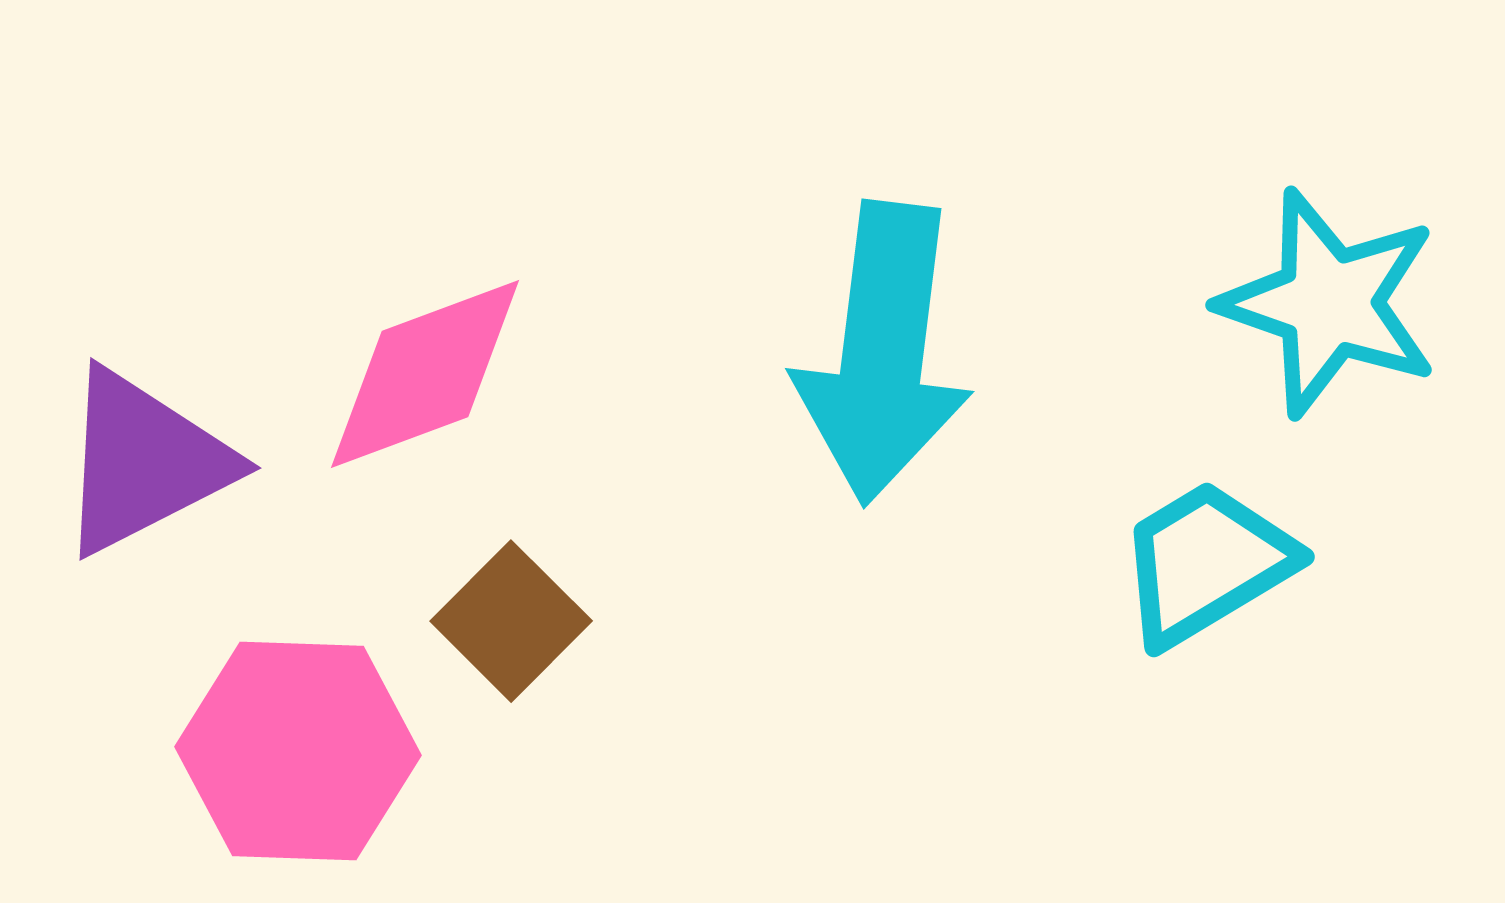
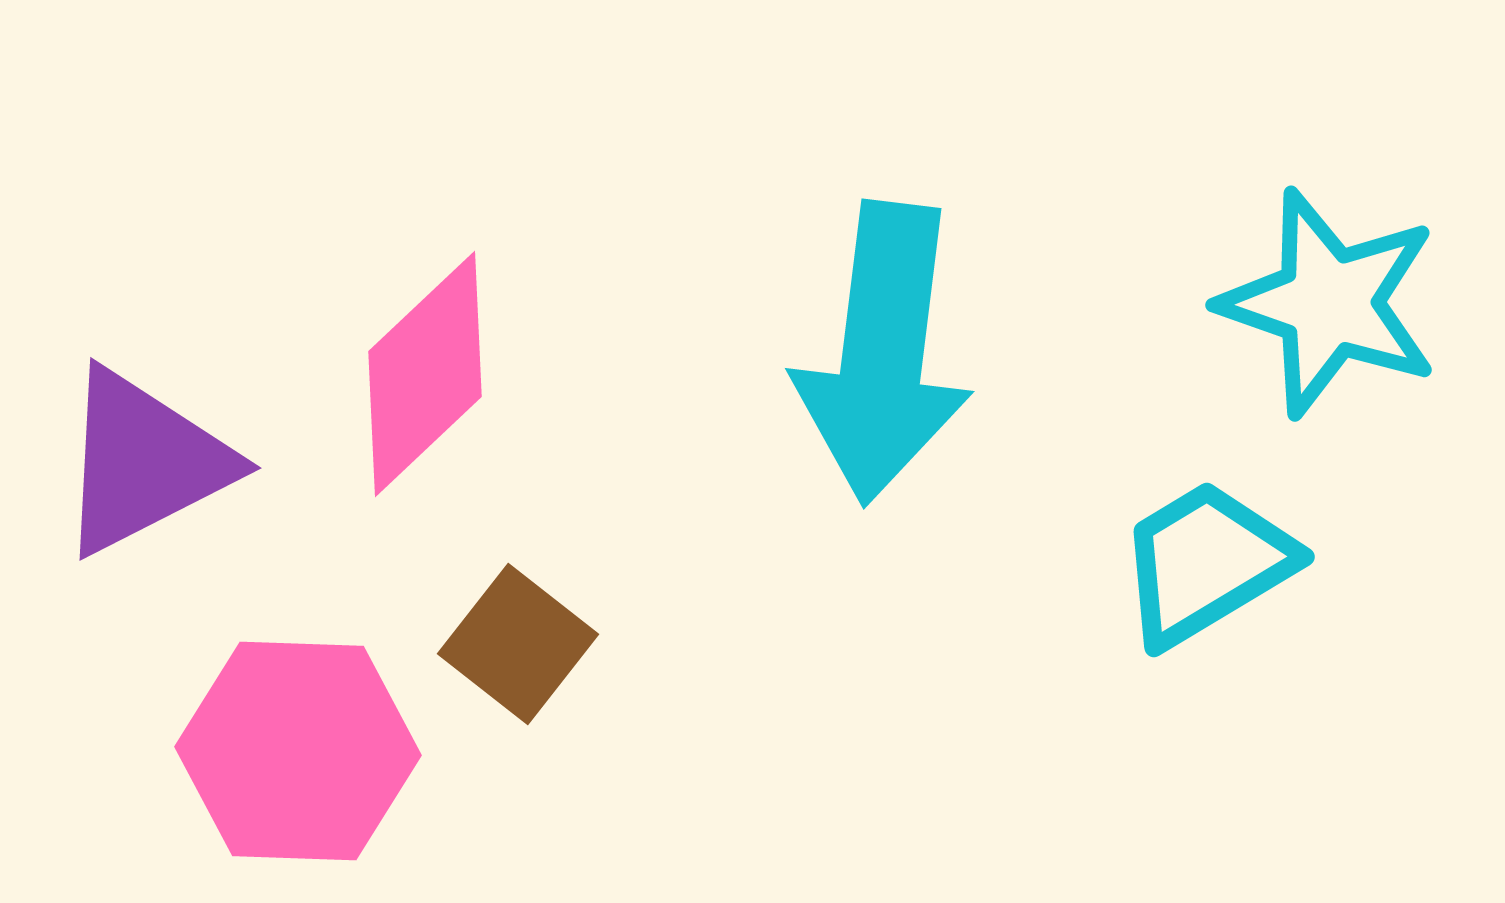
pink diamond: rotated 23 degrees counterclockwise
brown square: moved 7 px right, 23 px down; rotated 7 degrees counterclockwise
